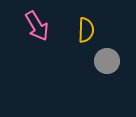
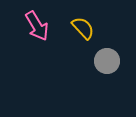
yellow semicircle: moved 3 px left, 2 px up; rotated 45 degrees counterclockwise
